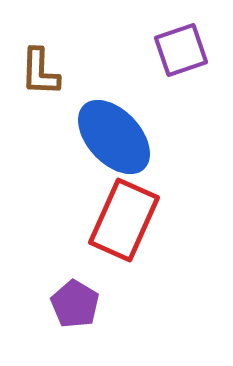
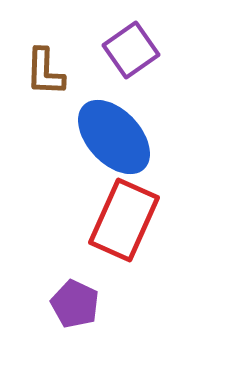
purple square: moved 50 px left; rotated 16 degrees counterclockwise
brown L-shape: moved 5 px right
purple pentagon: rotated 6 degrees counterclockwise
